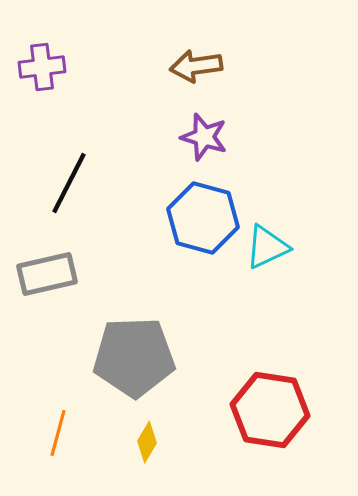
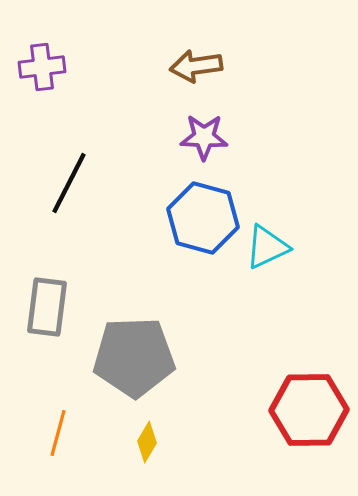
purple star: rotated 15 degrees counterclockwise
gray rectangle: moved 33 px down; rotated 70 degrees counterclockwise
red hexagon: moved 39 px right; rotated 10 degrees counterclockwise
